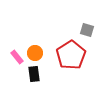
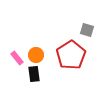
orange circle: moved 1 px right, 2 px down
pink rectangle: moved 1 px down
